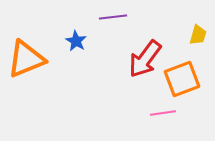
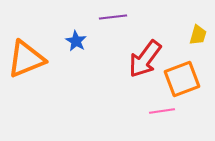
pink line: moved 1 px left, 2 px up
